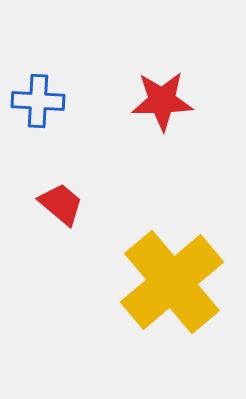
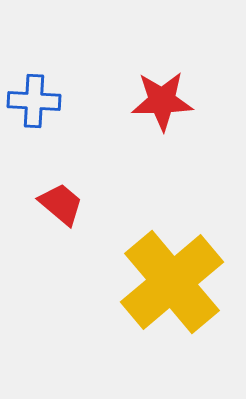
blue cross: moved 4 px left
